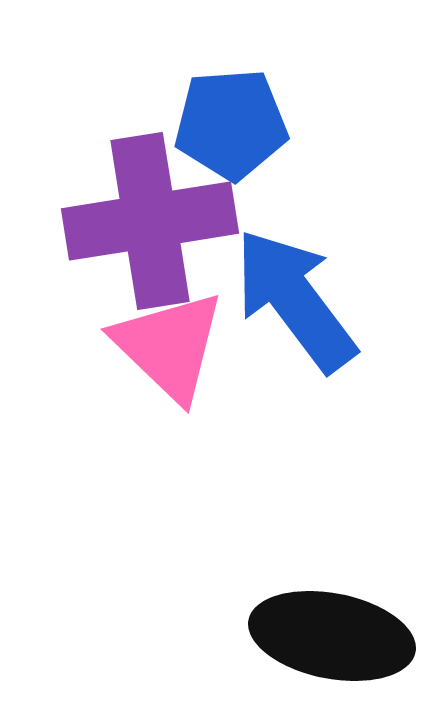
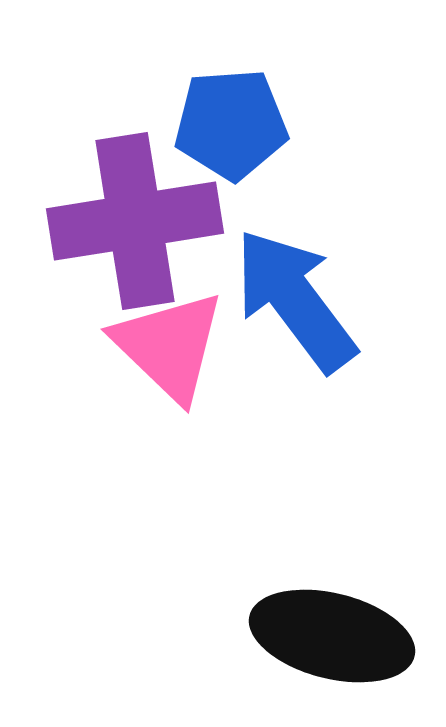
purple cross: moved 15 px left
black ellipse: rotated 3 degrees clockwise
